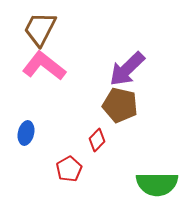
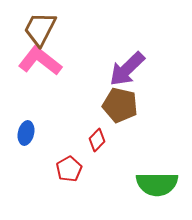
pink L-shape: moved 4 px left, 5 px up
